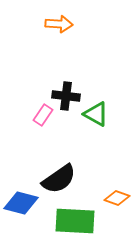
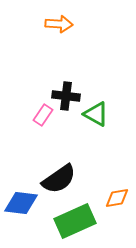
orange diamond: rotated 30 degrees counterclockwise
blue diamond: rotated 8 degrees counterclockwise
green rectangle: rotated 27 degrees counterclockwise
